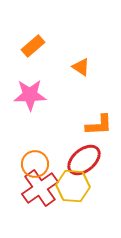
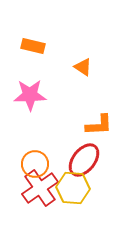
orange rectangle: rotated 55 degrees clockwise
orange triangle: moved 2 px right
red ellipse: rotated 12 degrees counterclockwise
yellow hexagon: moved 2 px down
